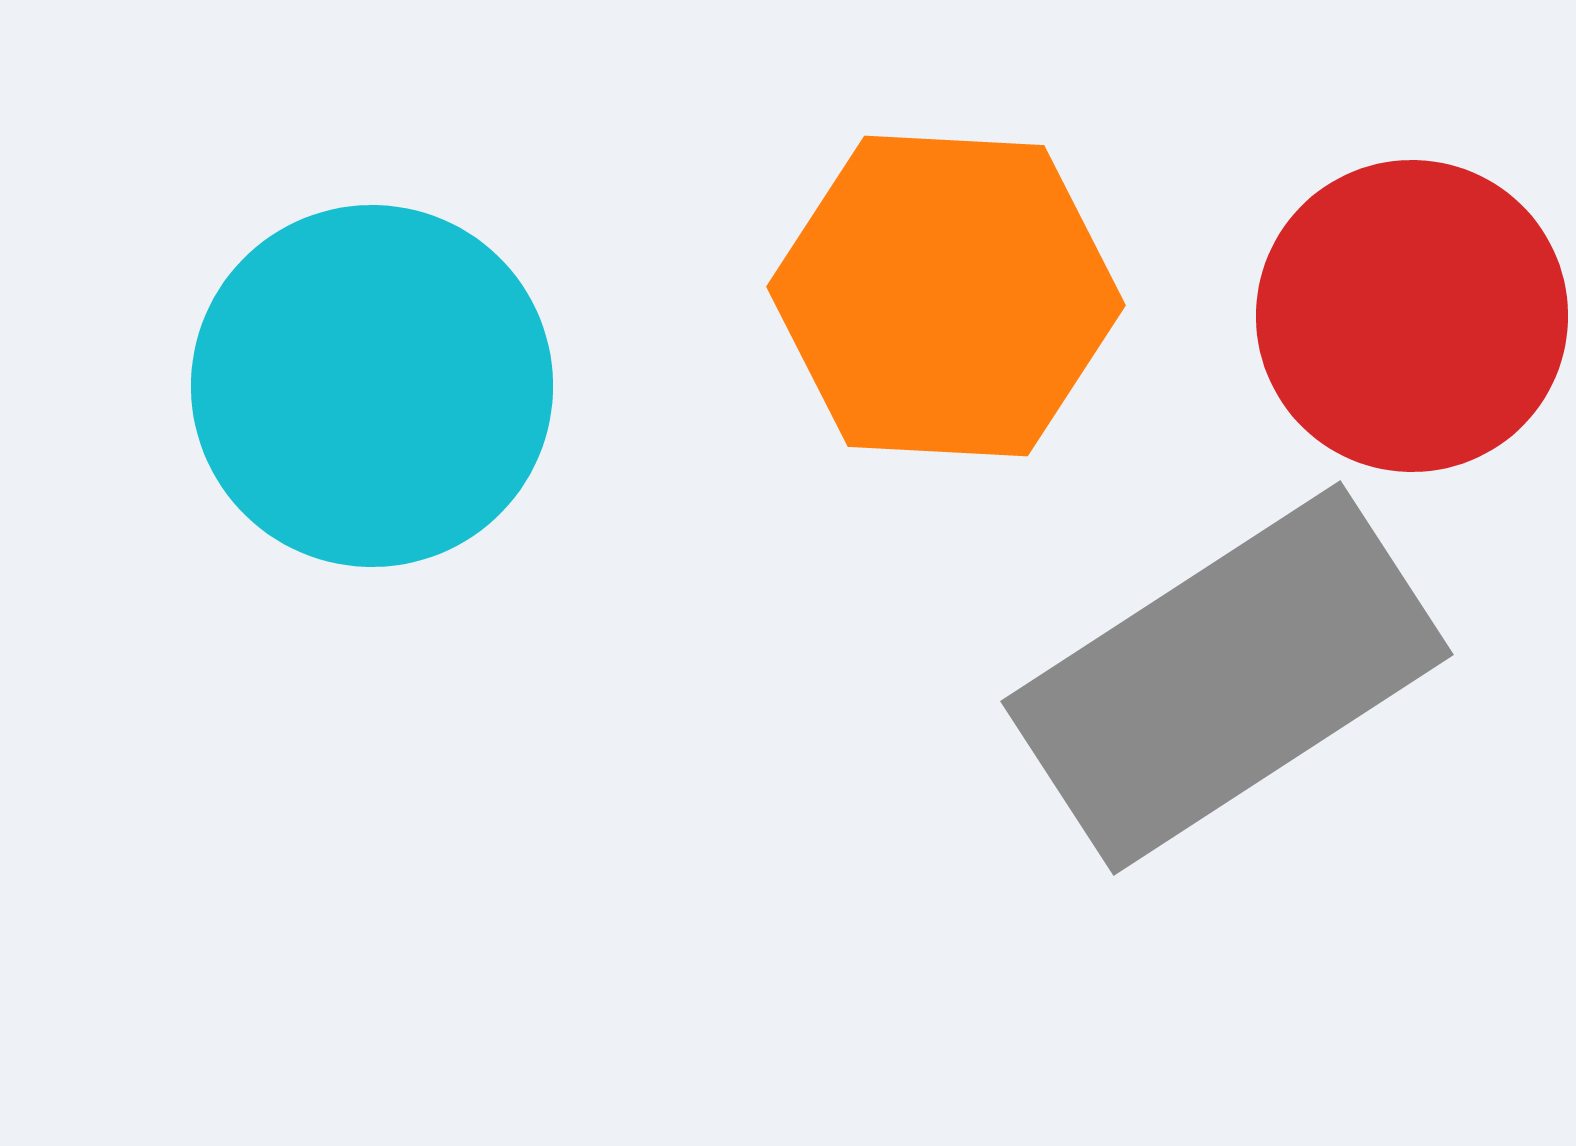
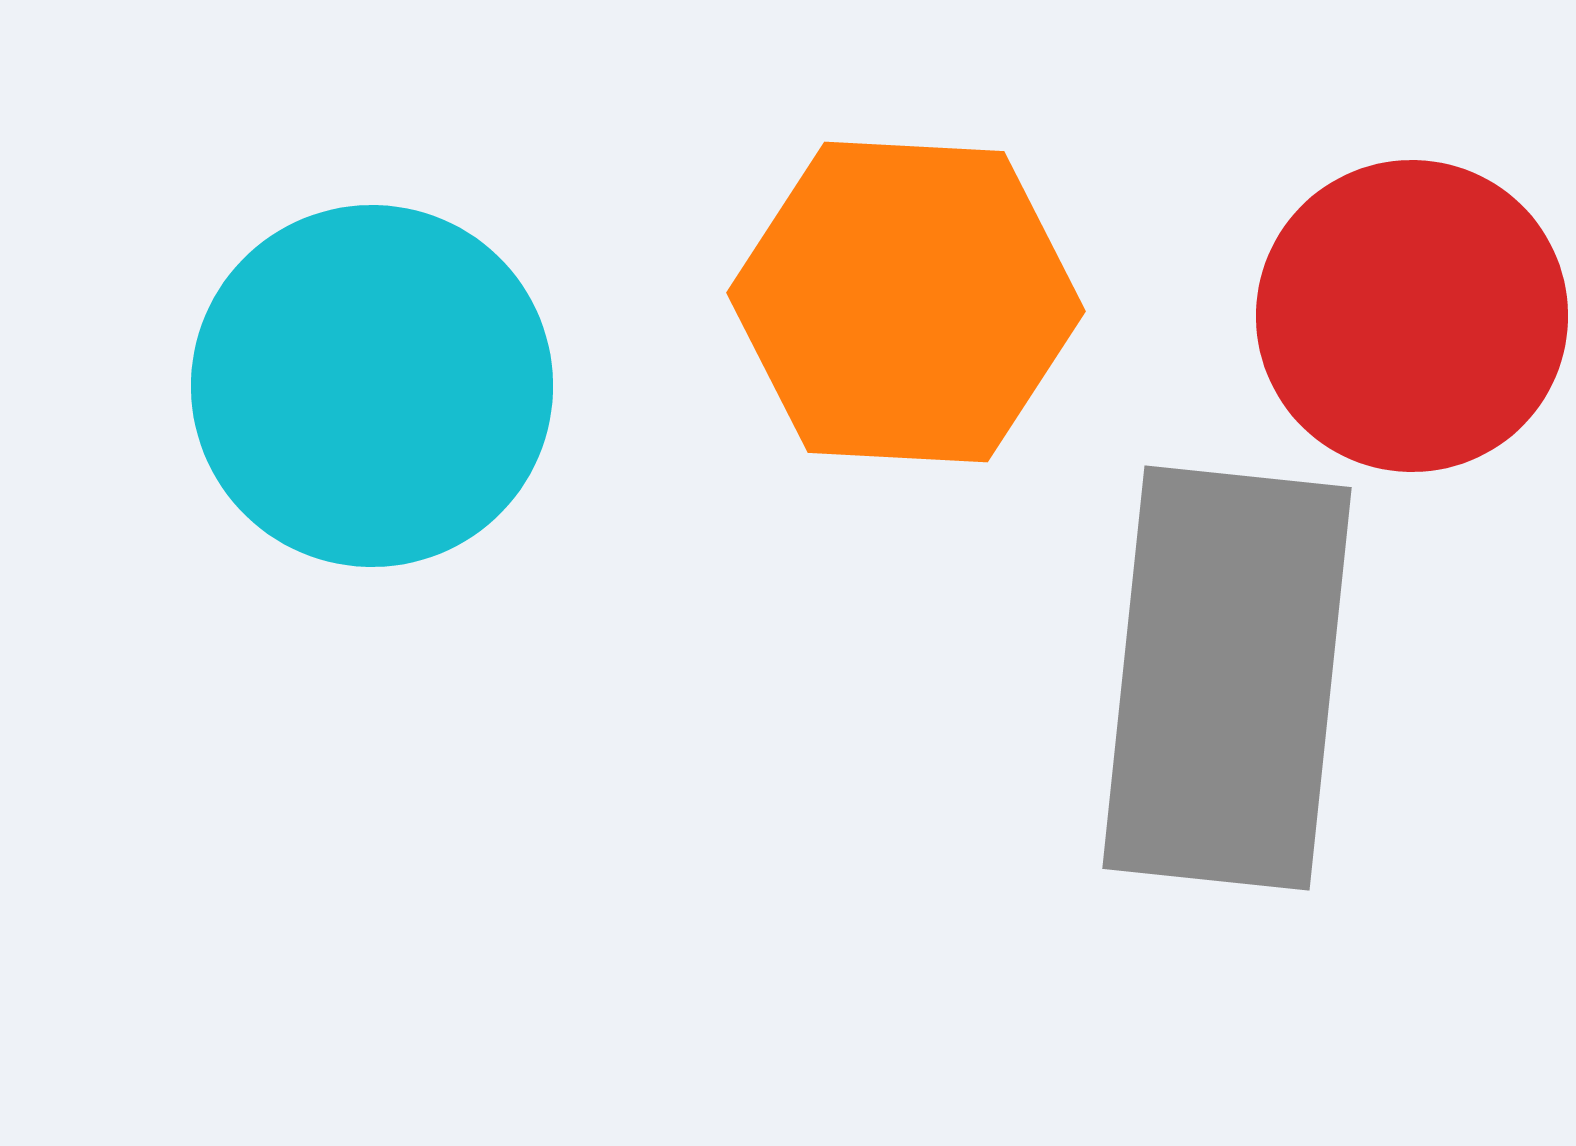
orange hexagon: moved 40 px left, 6 px down
gray rectangle: rotated 51 degrees counterclockwise
